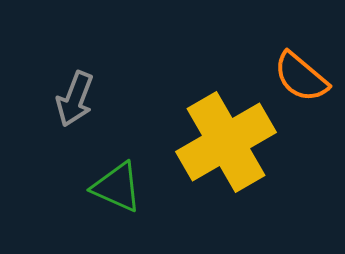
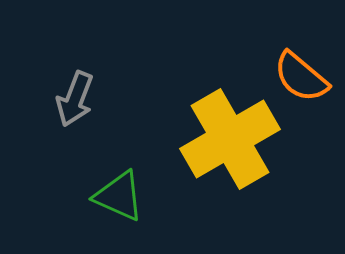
yellow cross: moved 4 px right, 3 px up
green triangle: moved 2 px right, 9 px down
